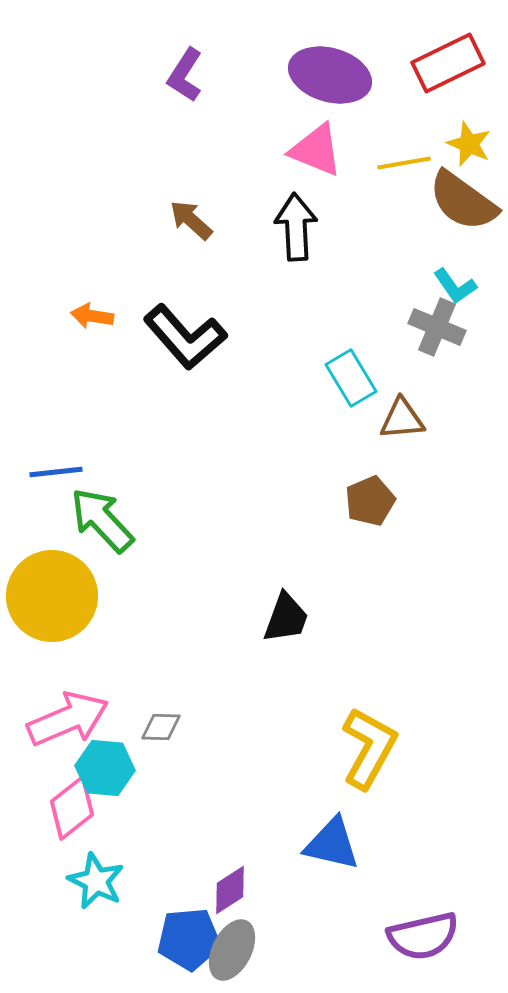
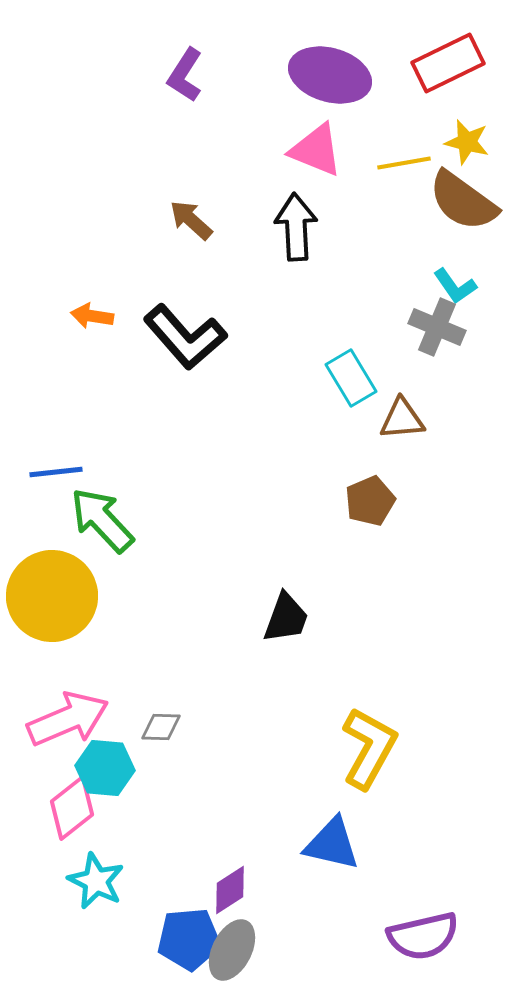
yellow star: moved 2 px left, 2 px up; rotated 9 degrees counterclockwise
